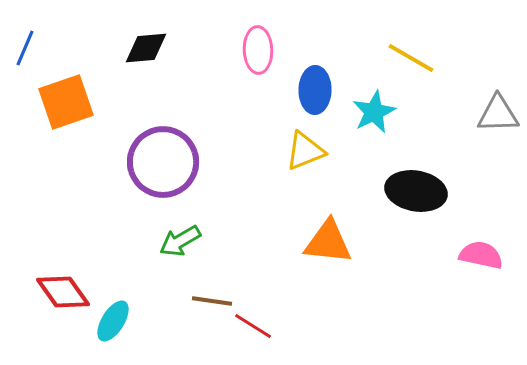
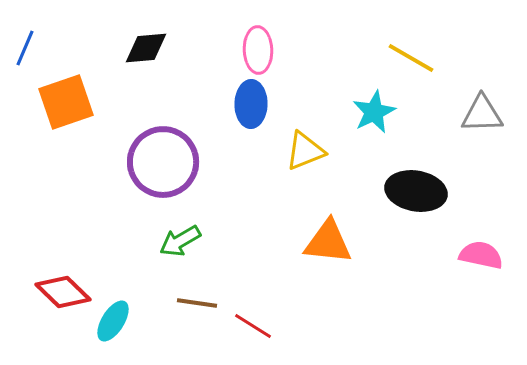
blue ellipse: moved 64 px left, 14 px down
gray triangle: moved 16 px left
red diamond: rotated 10 degrees counterclockwise
brown line: moved 15 px left, 2 px down
